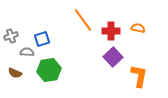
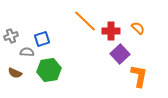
orange line: moved 2 px right, 1 px down; rotated 10 degrees counterclockwise
orange semicircle: rotated 32 degrees clockwise
purple square: moved 7 px right, 3 px up
